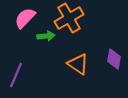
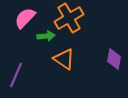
orange triangle: moved 14 px left, 5 px up
